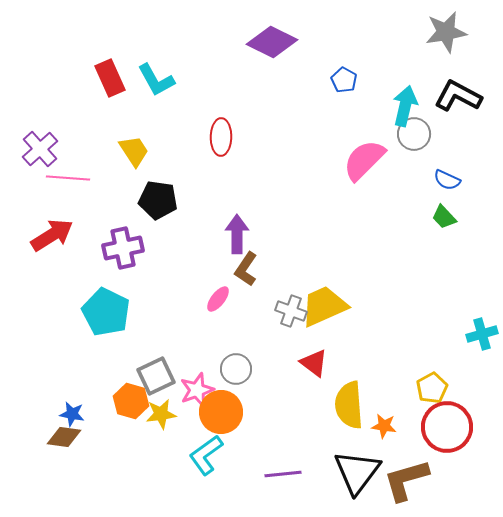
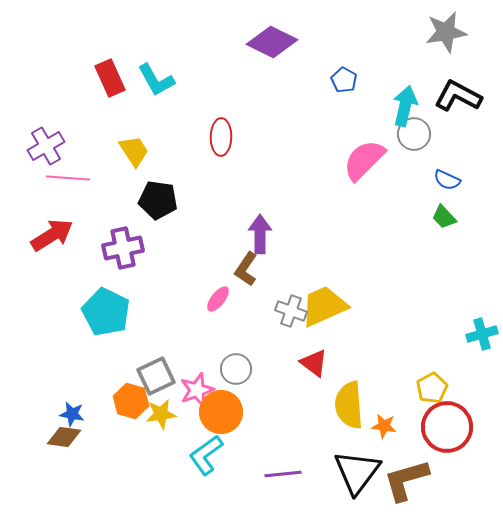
purple cross at (40, 149): moved 6 px right, 3 px up; rotated 12 degrees clockwise
purple arrow at (237, 234): moved 23 px right
